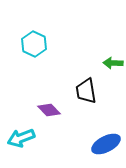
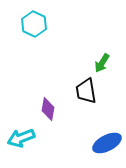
cyan hexagon: moved 20 px up
green arrow: moved 11 px left; rotated 60 degrees counterclockwise
purple diamond: moved 1 px left, 1 px up; rotated 55 degrees clockwise
blue ellipse: moved 1 px right, 1 px up
